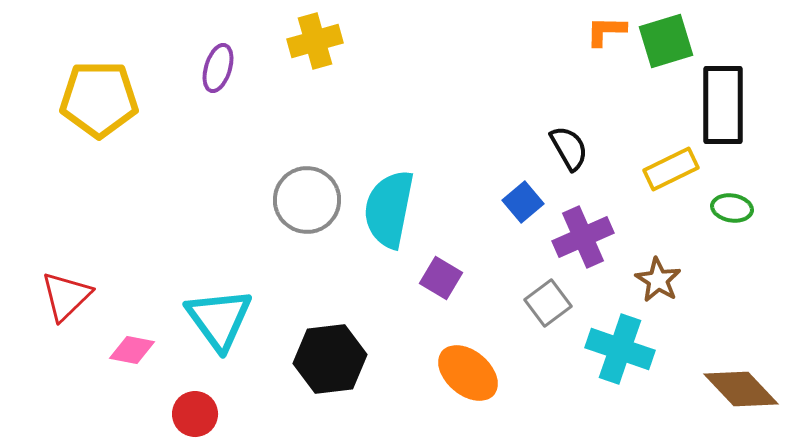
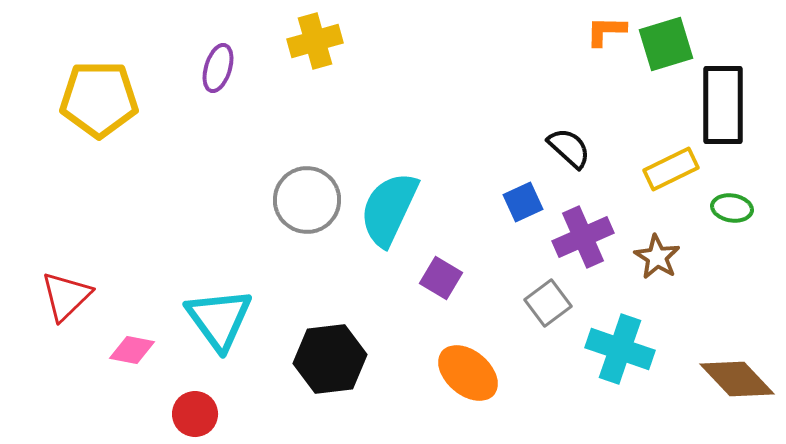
green square: moved 3 px down
black semicircle: rotated 18 degrees counterclockwise
blue square: rotated 15 degrees clockwise
cyan semicircle: rotated 14 degrees clockwise
brown star: moved 1 px left, 23 px up
brown diamond: moved 4 px left, 10 px up
